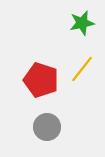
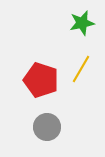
yellow line: moved 1 px left; rotated 8 degrees counterclockwise
